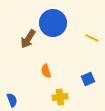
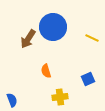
blue circle: moved 4 px down
